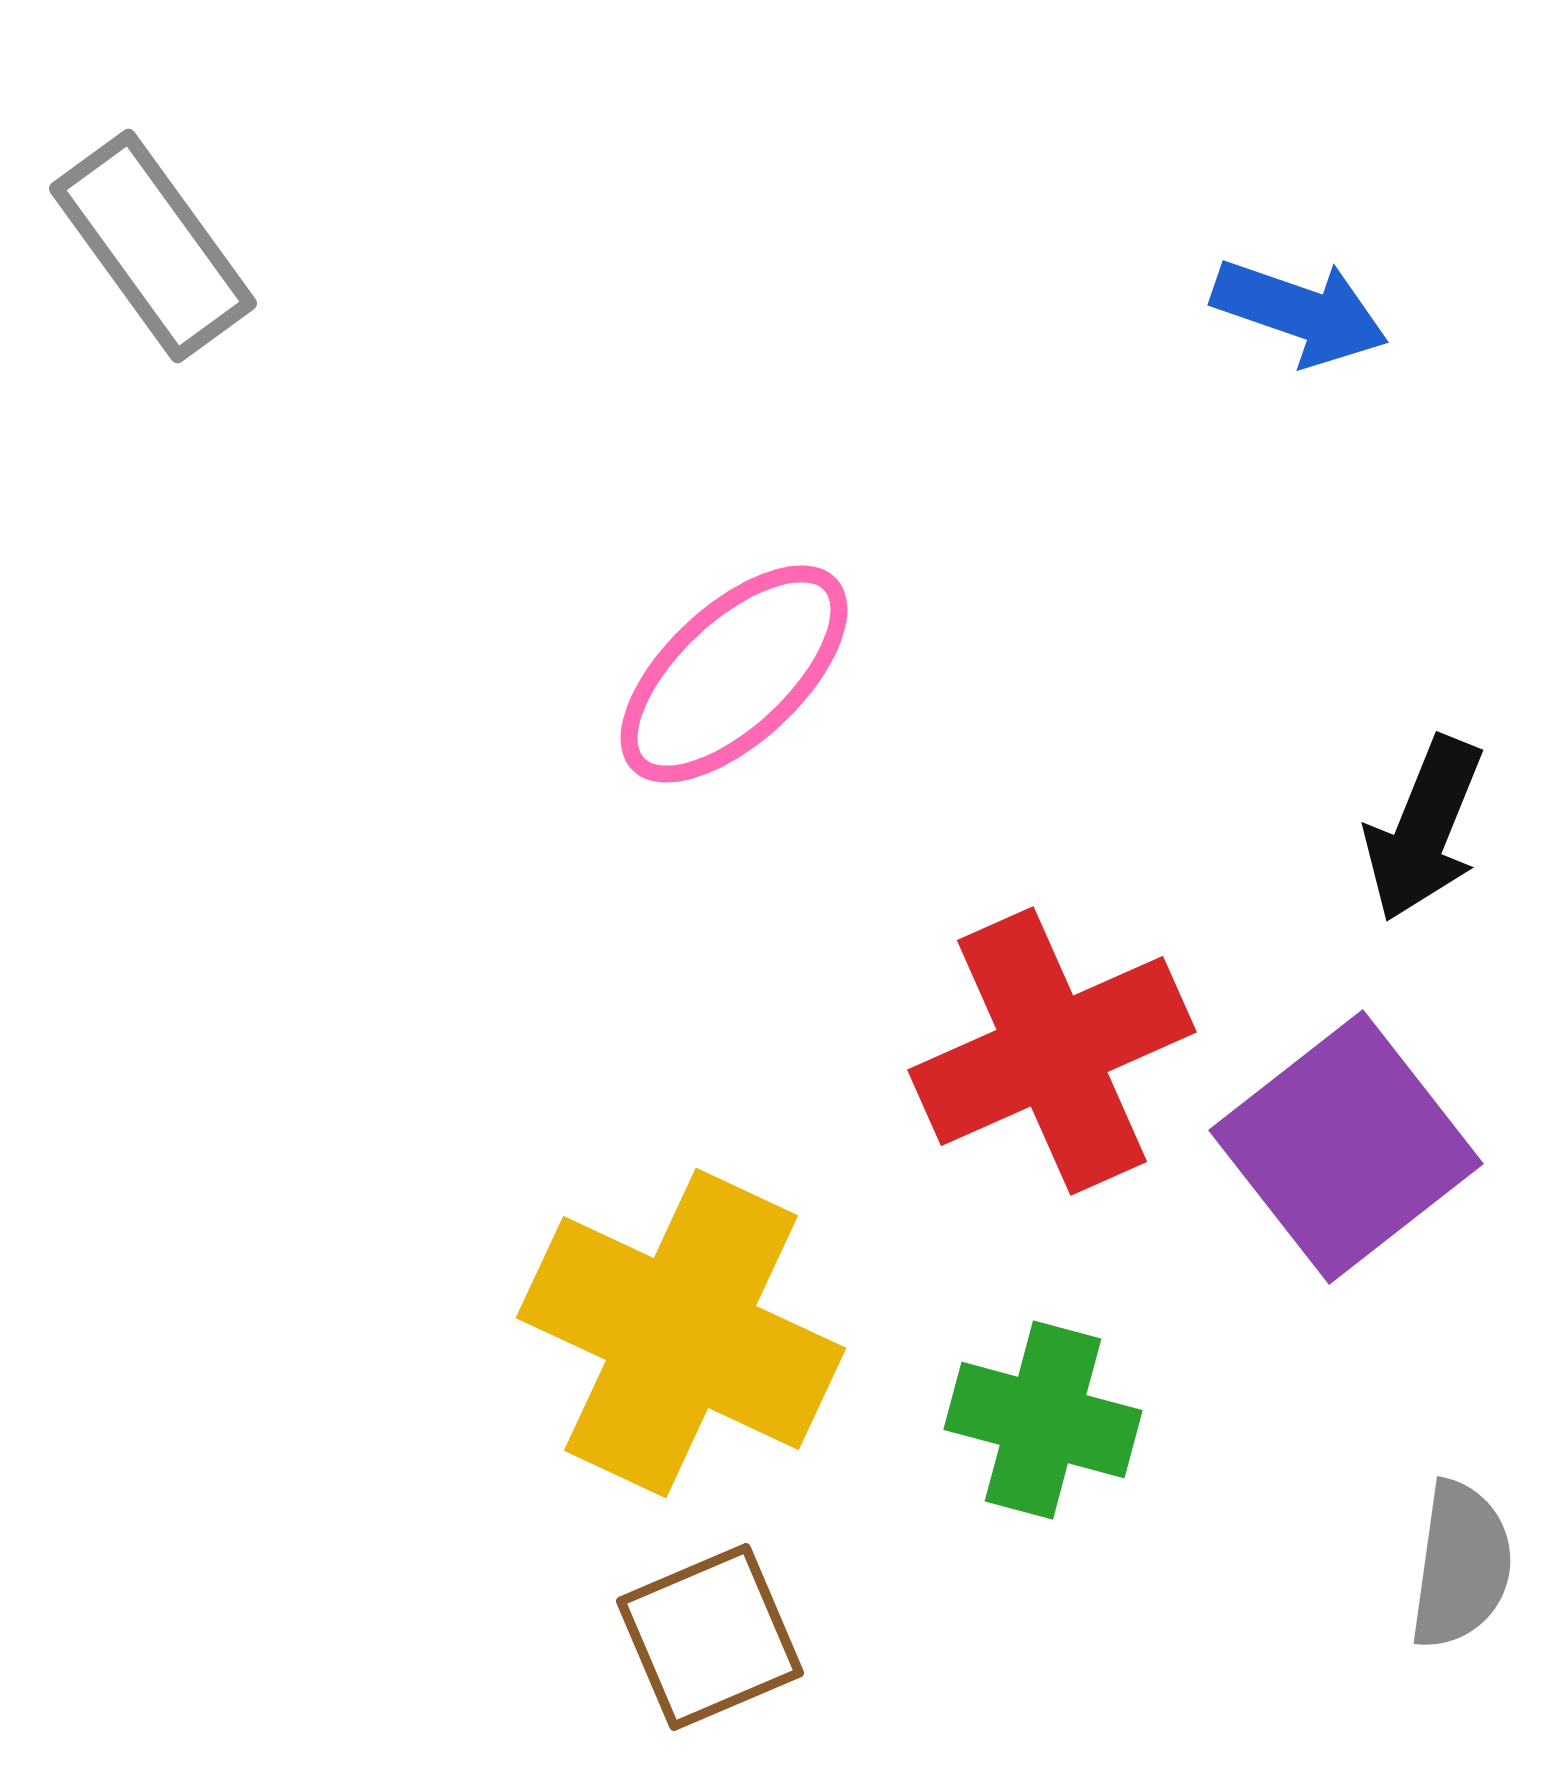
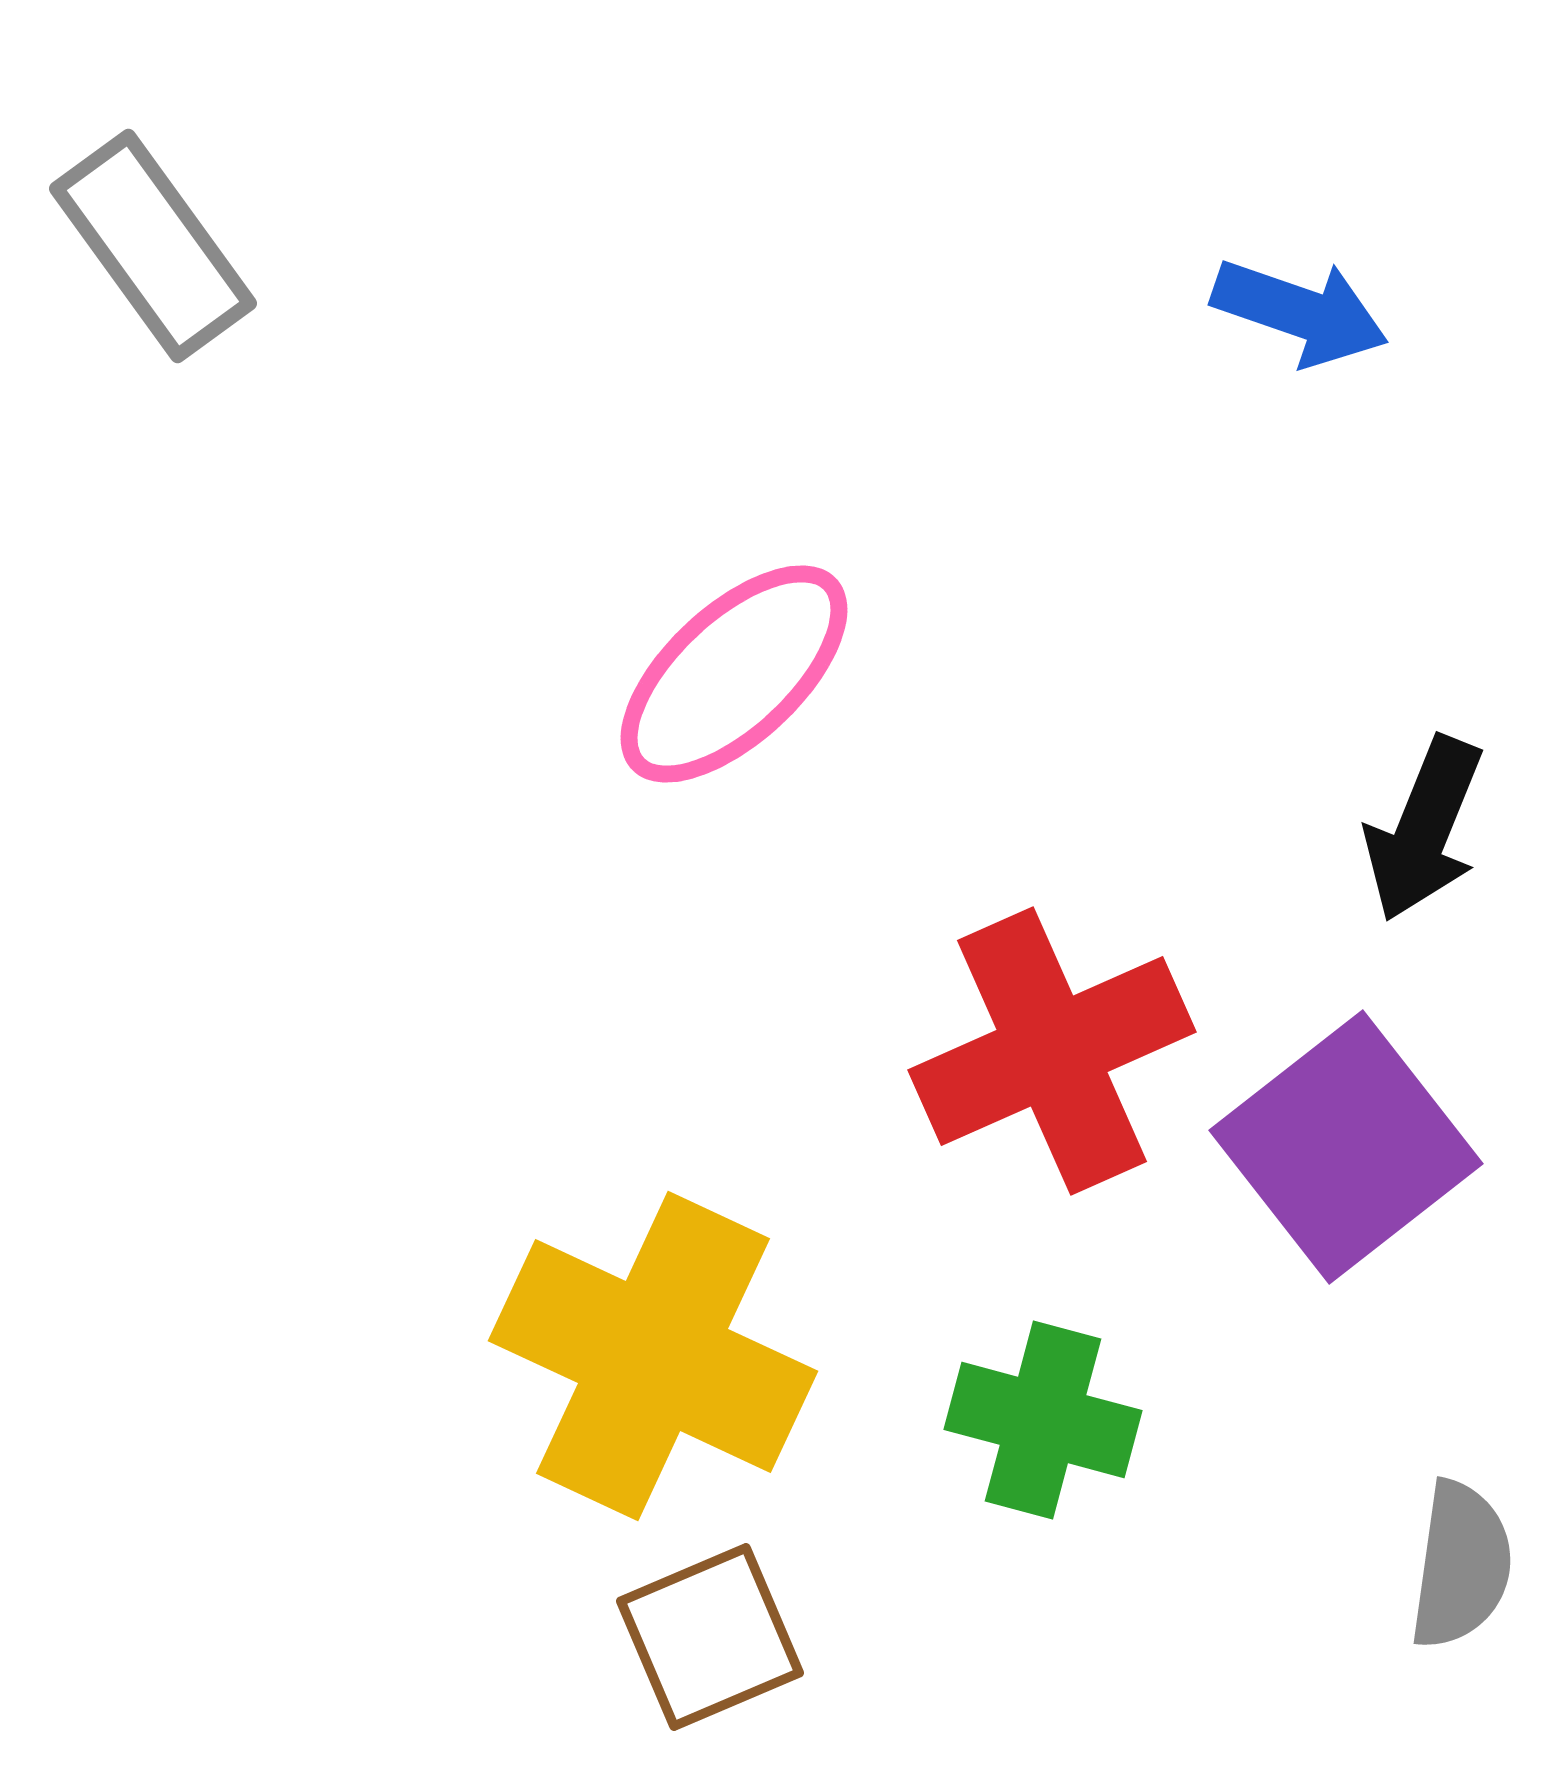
yellow cross: moved 28 px left, 23 px down
